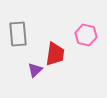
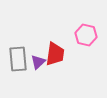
gray rectangle: moved 25 px down
purple triangle: moved 3 px right, 8 px up
